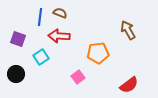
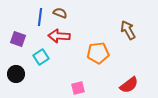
pink square: moved 11 px down; rotated 24 degrees clockwise
